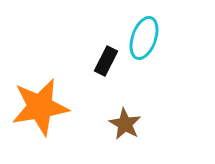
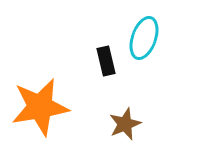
black rectangle: rotated 40 degrees counterclockwise
brown star: rotated 20 degrees clockwise
